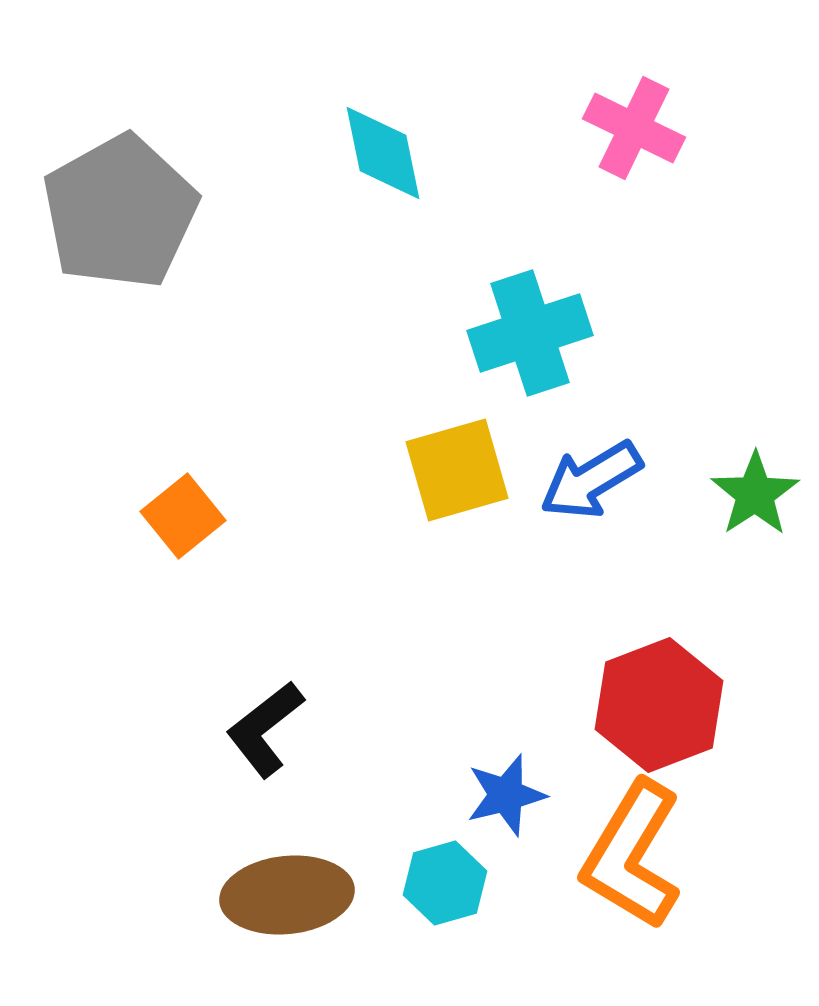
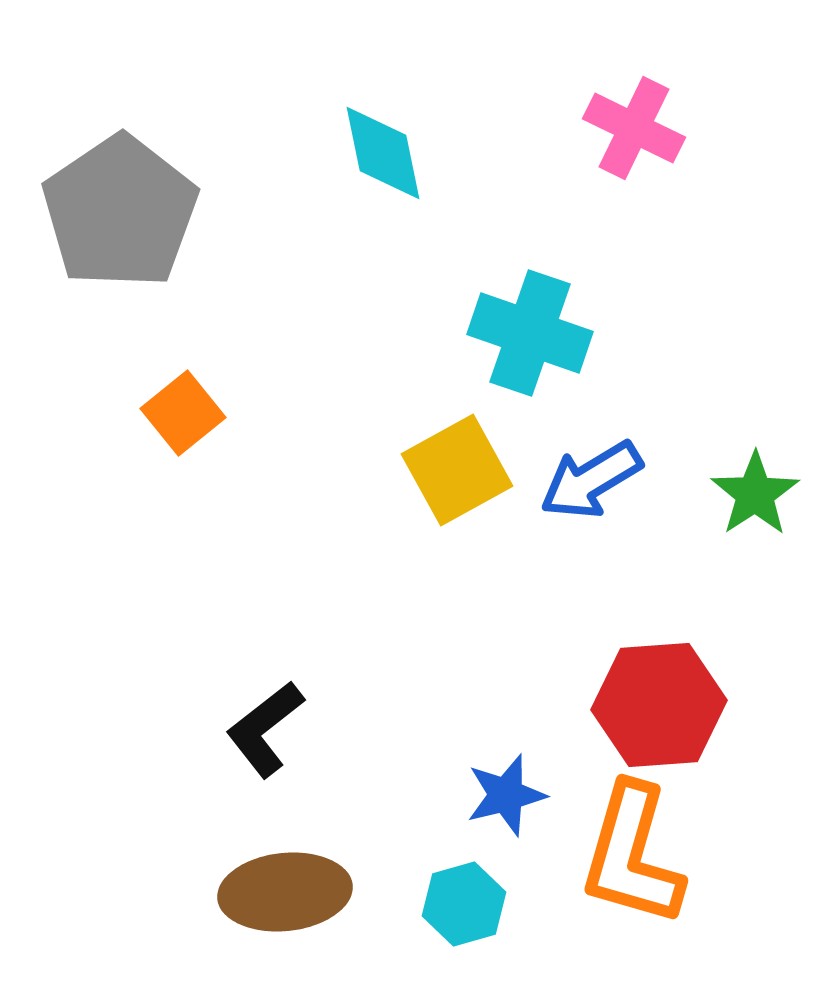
gray pentagon: rotated 5 degrees counterclockwise
cyan cross: rotated 37 degrees clockwise
yellow square: rotated 13 degrees counterclockwise
orange square: moved 103 px up
red hexagon: rotated 17 degrees clockwise
orange L-shape: rotated 15 degrees counterclockwise
cyan hexagon: moved 19 px right, 21 px down
brown ellipse: moved 2 px left, 3 px up
